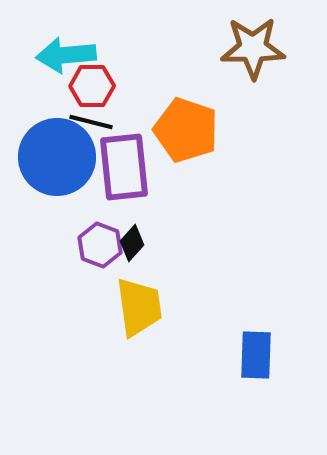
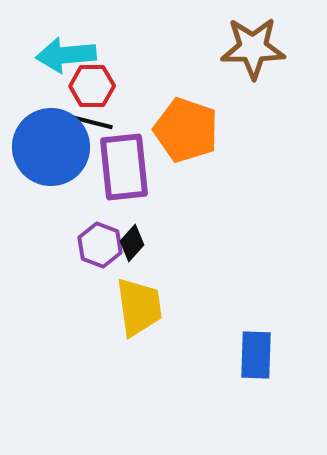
blue circle: moved 6 px left, 10 px up
